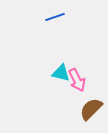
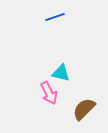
pink arrow: moved 28 px left, 13 px down
brown semicircle: moved 7 px left
